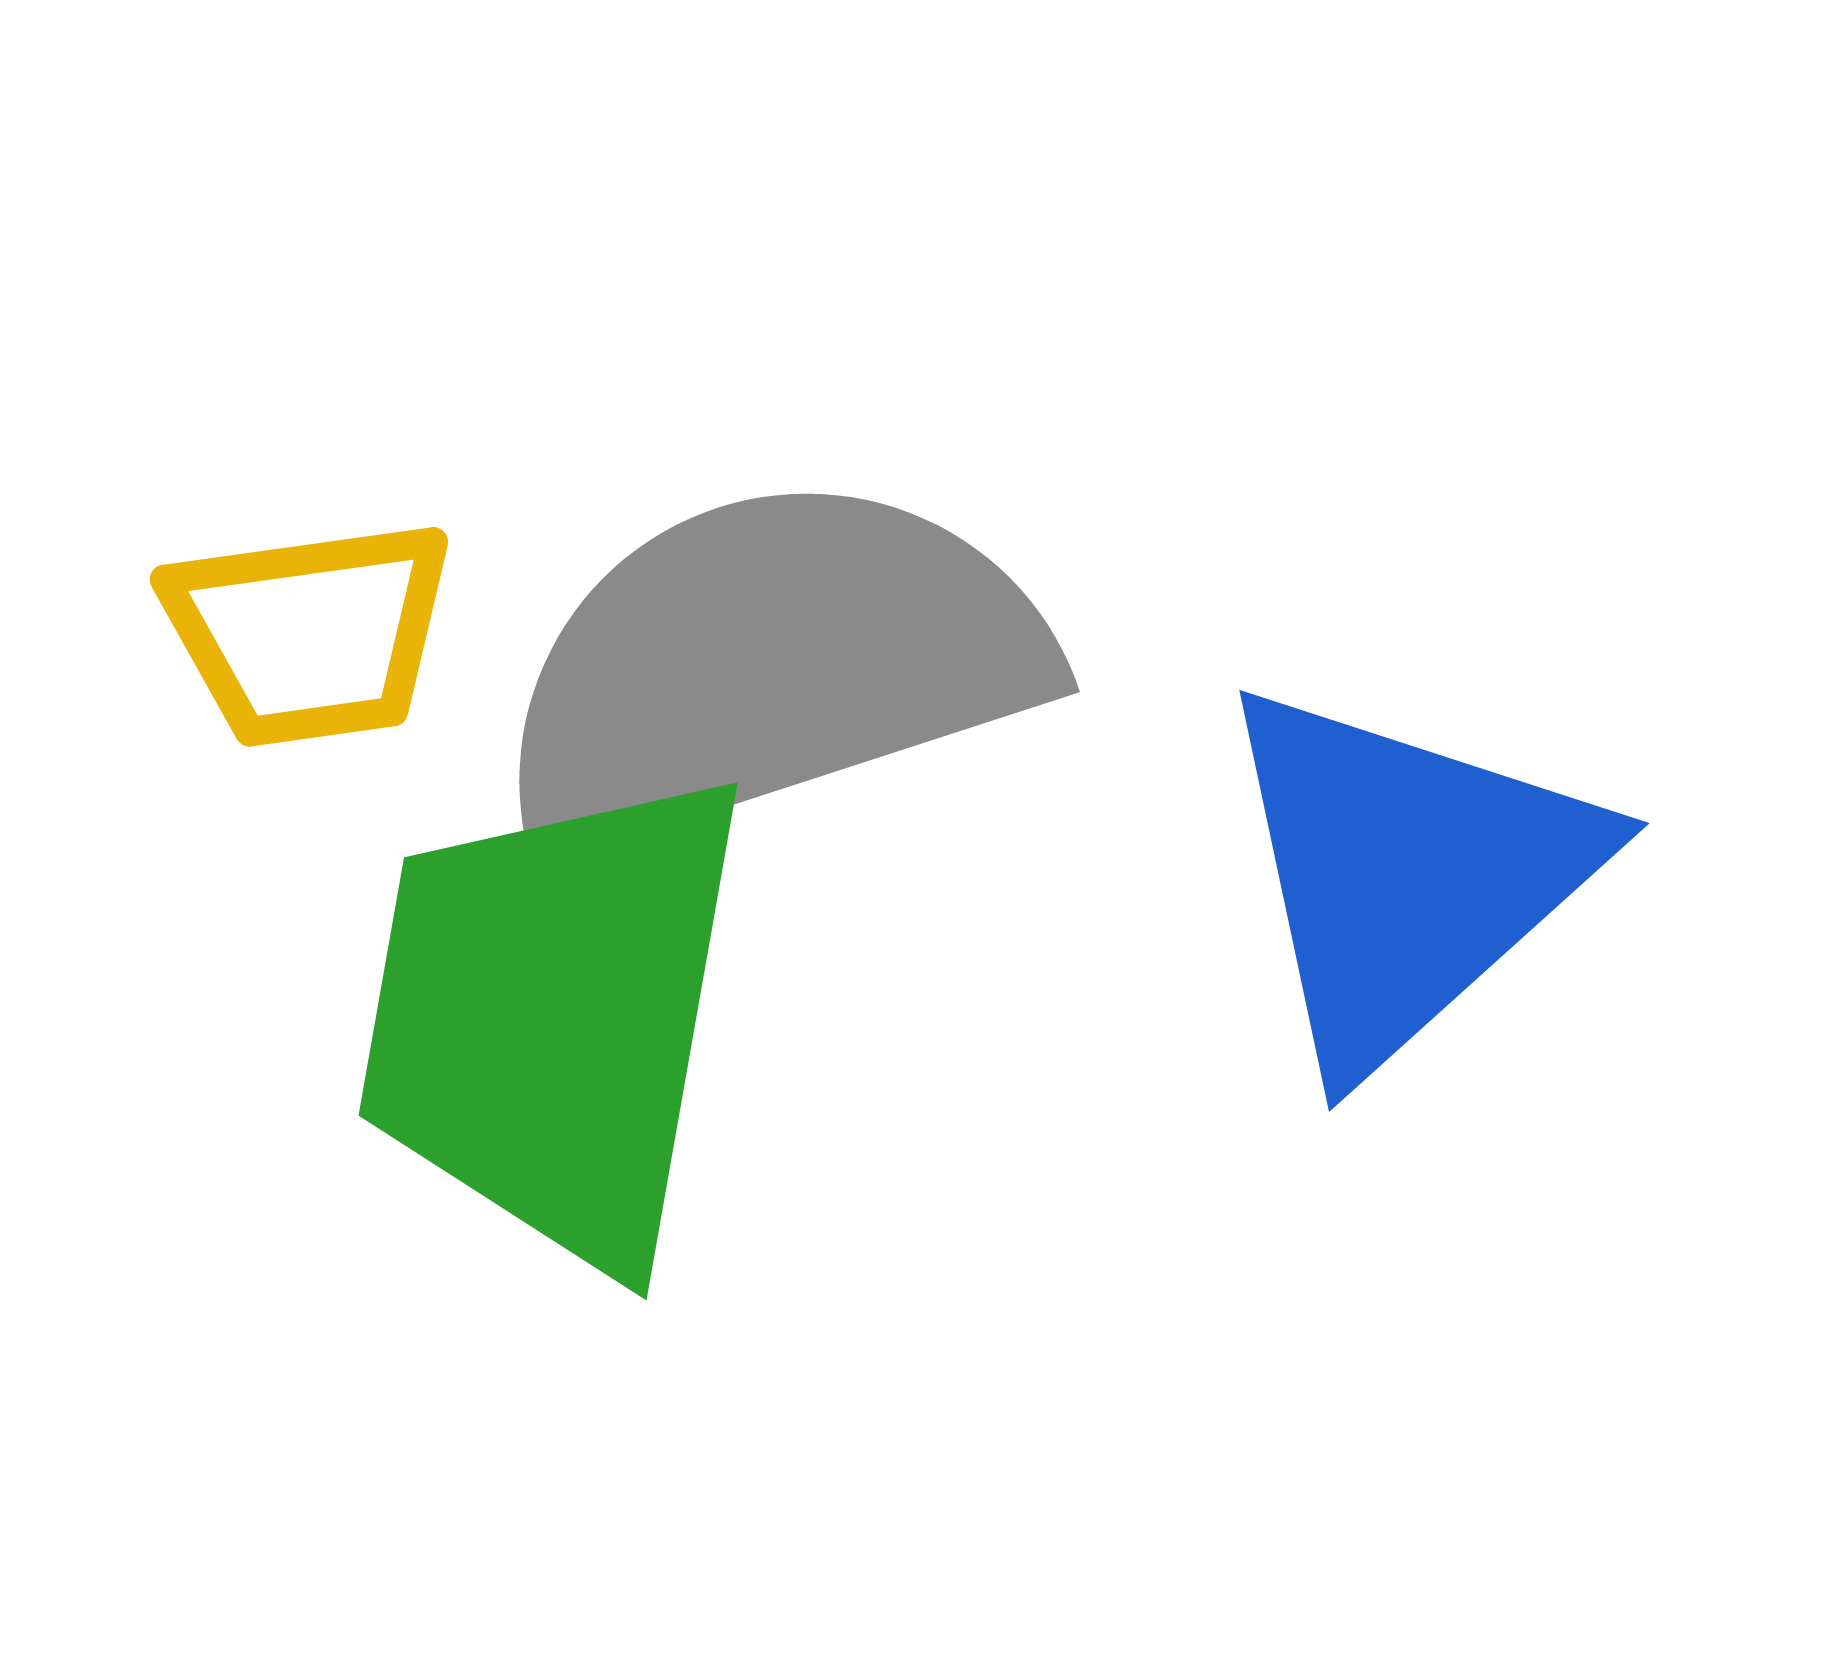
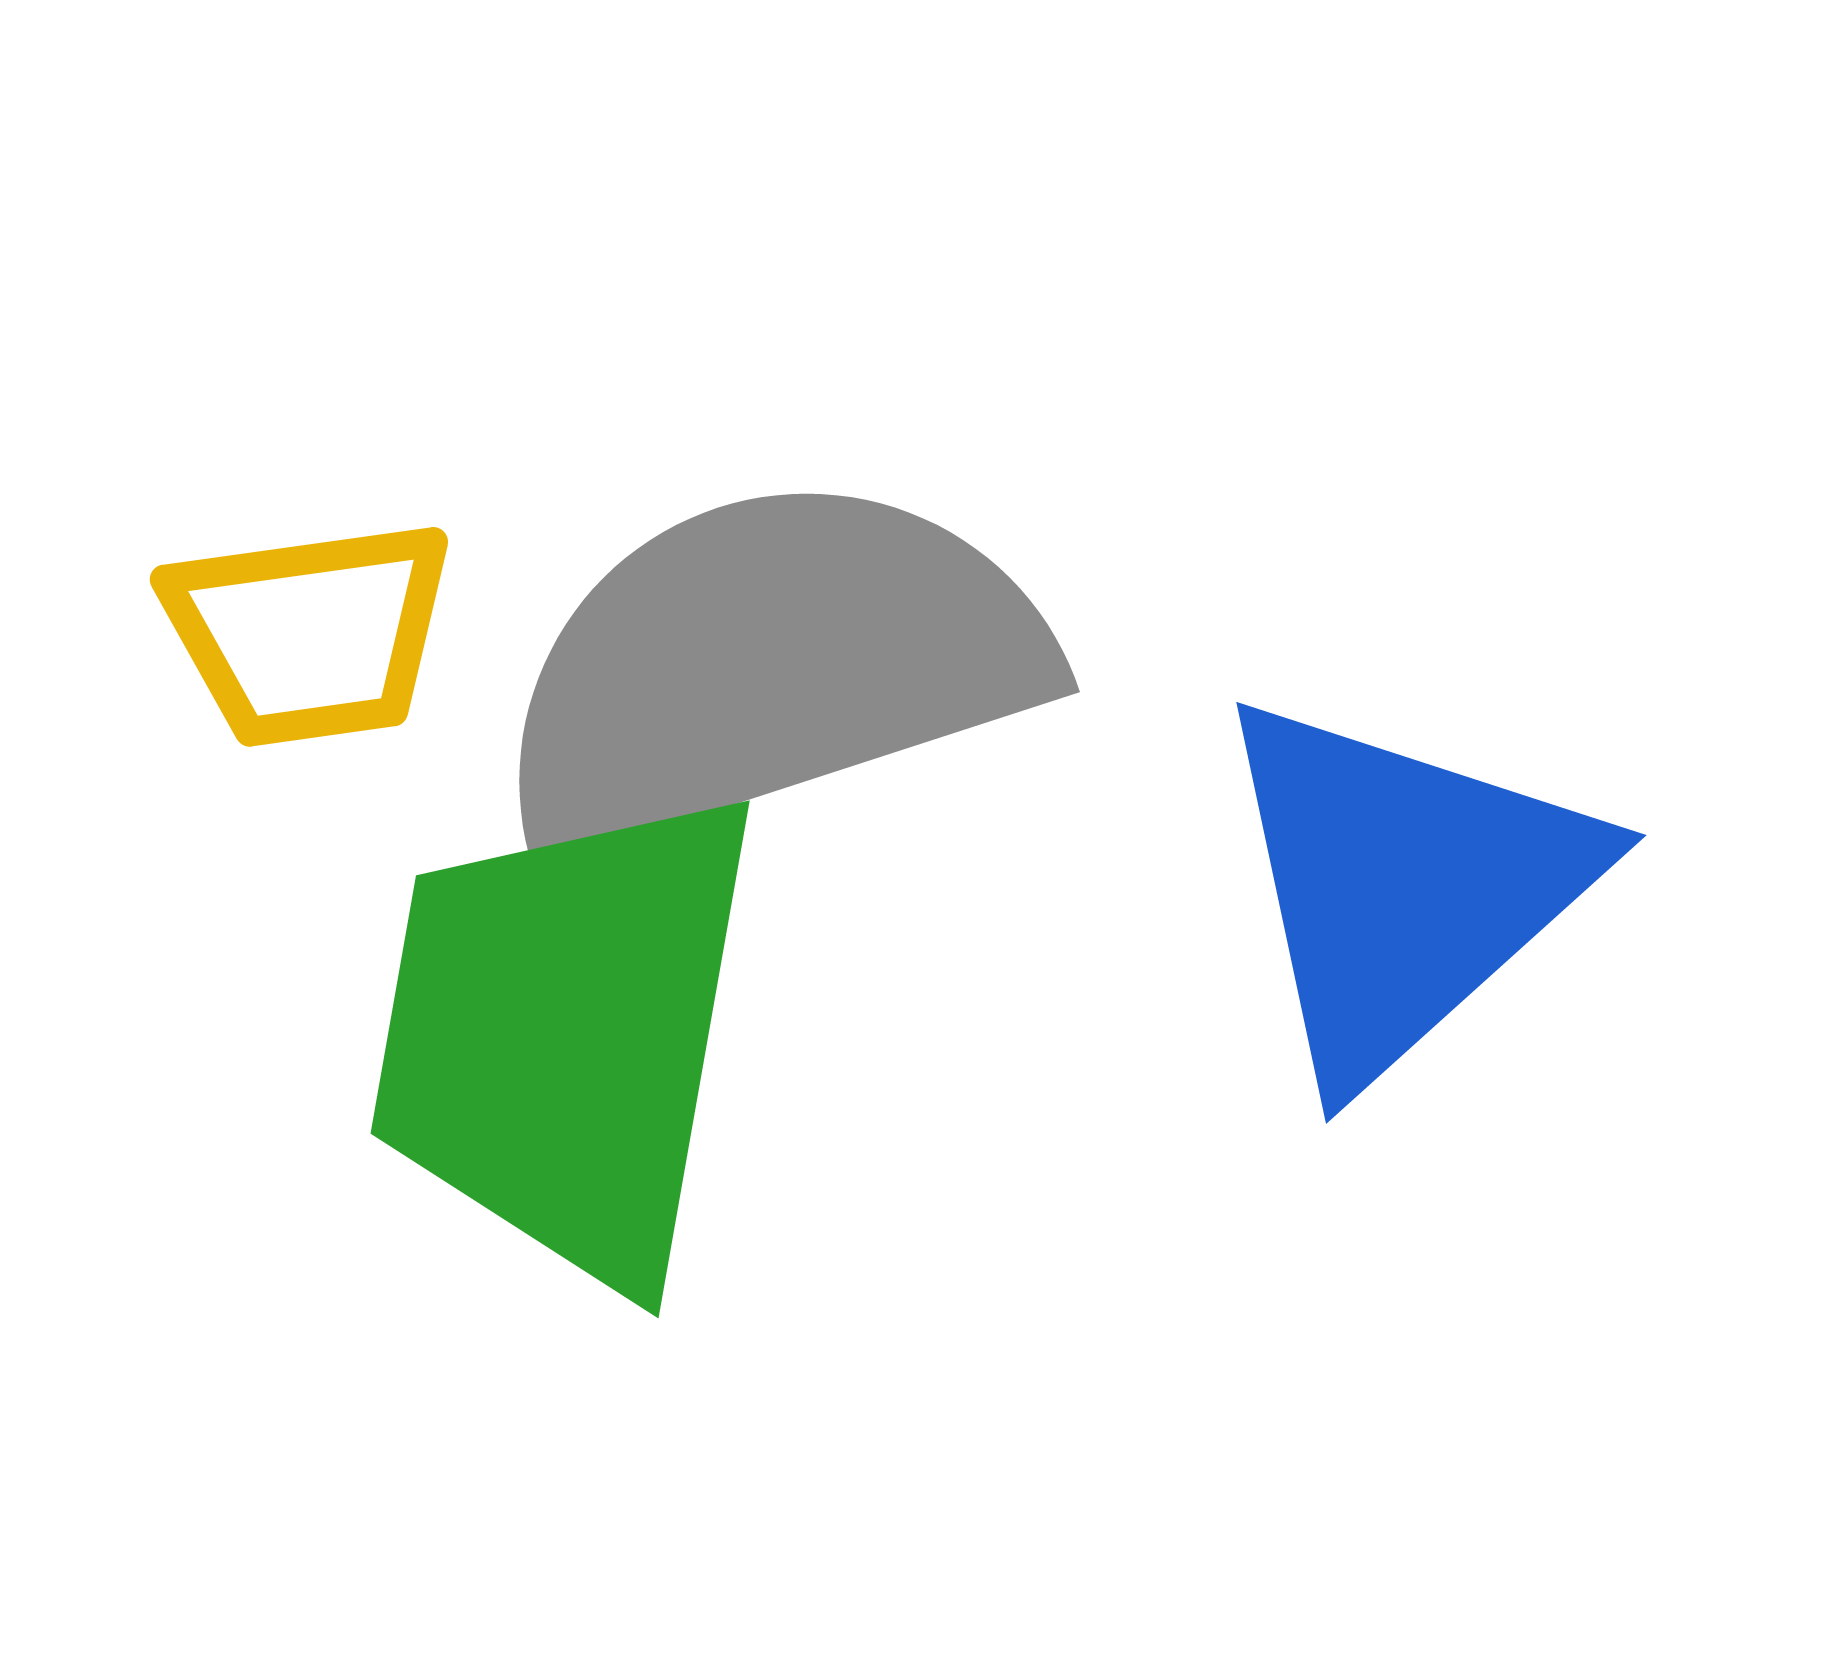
blue triangle: moved 3 px left, 12 px down
green trapezoid: moved 12 px right, 18 px down
